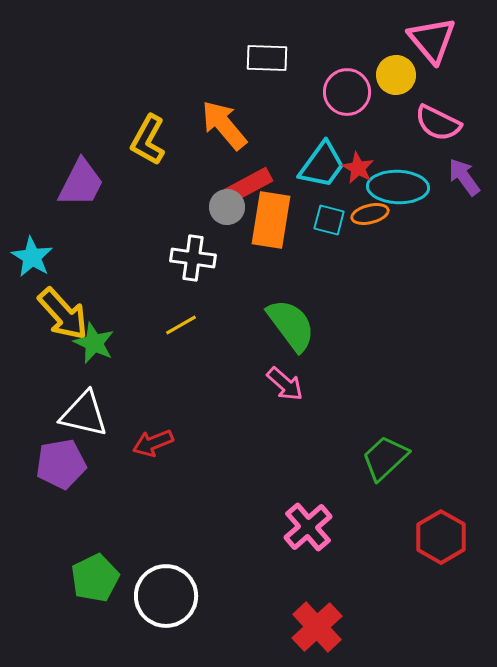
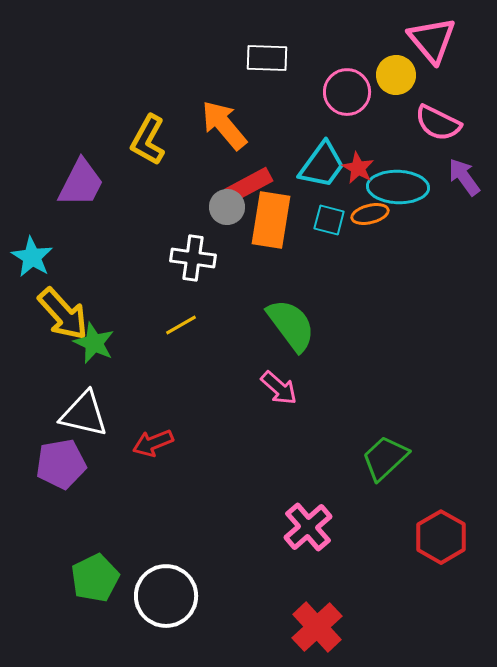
pink arrow: moved 6 px left, 4 px down
